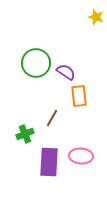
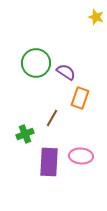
orange rectangle: moved 1 px right, 2 px down; rotated 25 degrees clockwise
